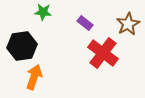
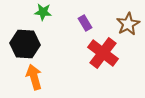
purple rectangle: rotated 21 degrees clockwise
black hexagon: moved 3 px right, 2 px up; rotated 12 degrees clockwise
orange arrow: rotated 35 degrees counterclockwise
